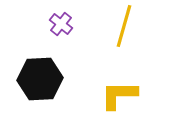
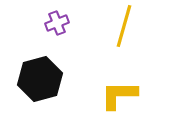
purple cross: moved 4 px left, 1 px up; rotated 30 degrees clockwise
black hexagon: rotated 12 degrees counterclockwise
